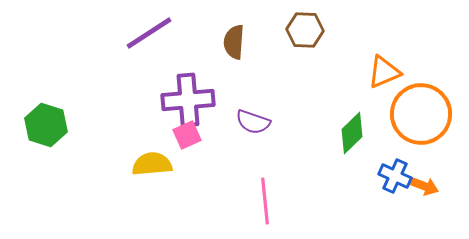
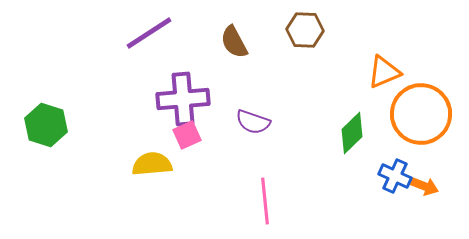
brown semicircle: rotated 32 degrees counterclockwise
purple cross: moved 5 px left, 1 px up
